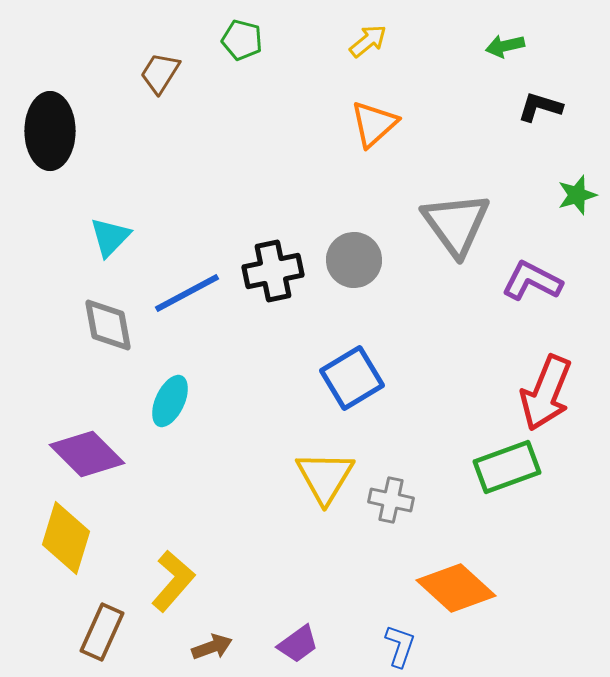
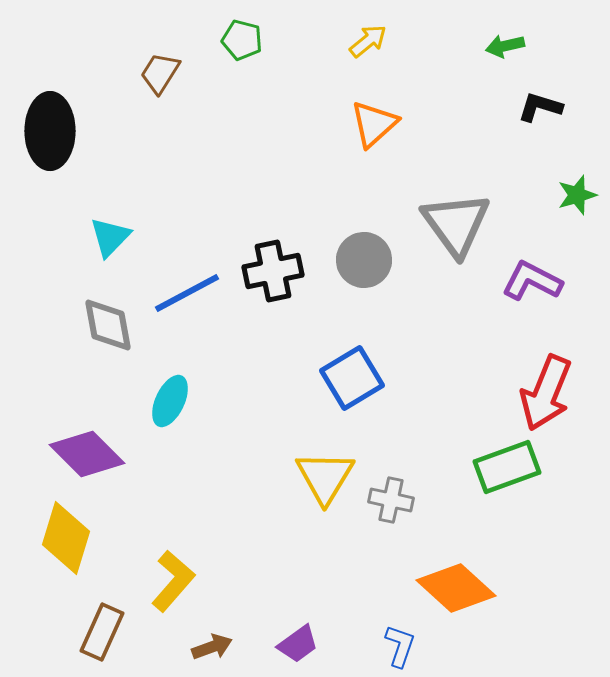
gray circle: moved 10 px right
